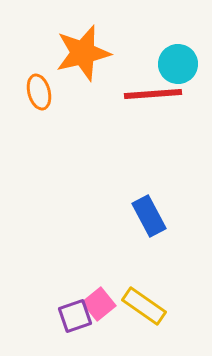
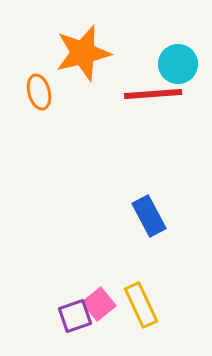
yellow rectangle: moved 3 px left, 1 px up; rotated 30 degrees clockwise
